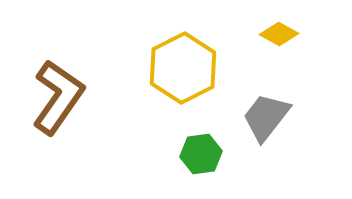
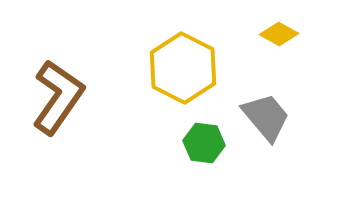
yellow hexagon: rotated 6 degrees counterclockwise
gray trapezoid: rotated 102 degrees clockwise
green hexagon: moved 3 px right, 11 px up; rotated 15 degrees clockwise
